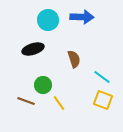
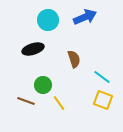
blue arrow: moved 3 px right; rotated 25 degrees counterclockwise
